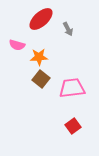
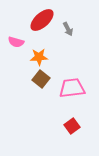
red ellipse: moved 1 px right, 1 px down
pink semicircle: moved 1 px left, 3 px up
red square: moved 1 px left
